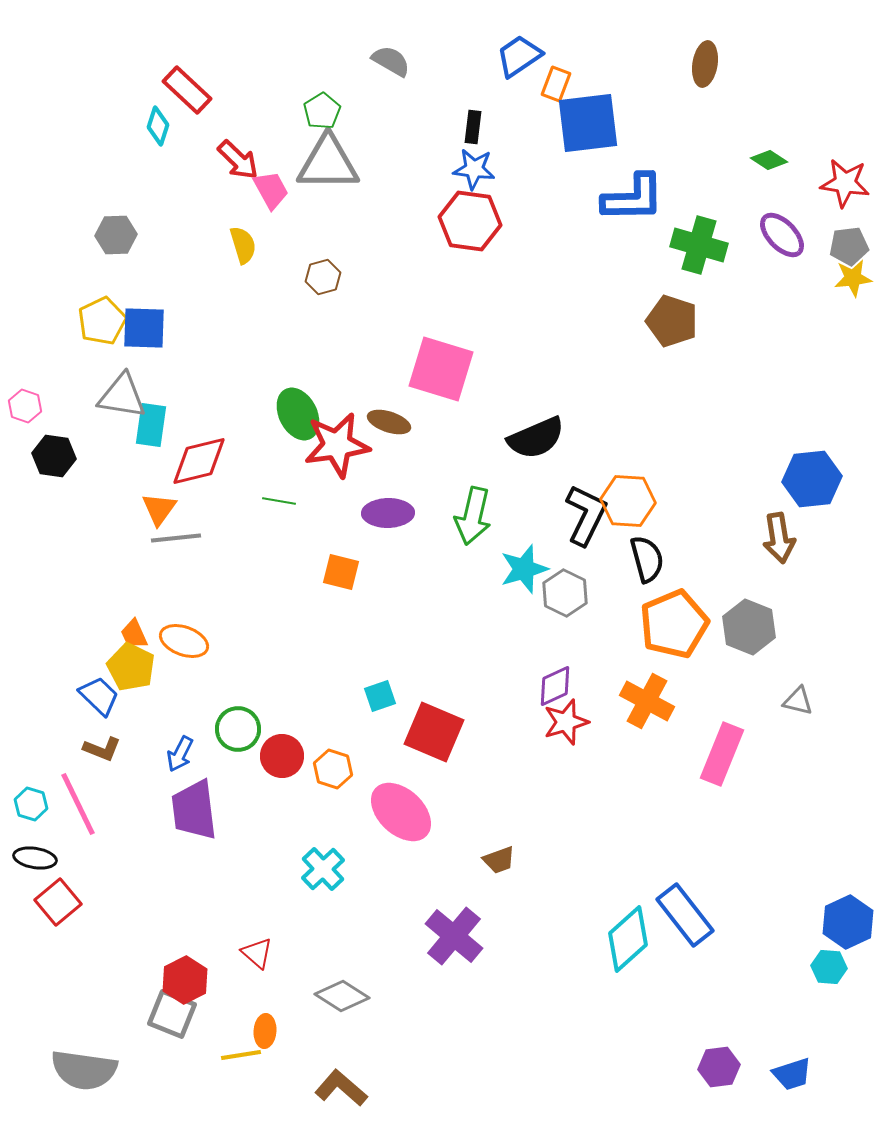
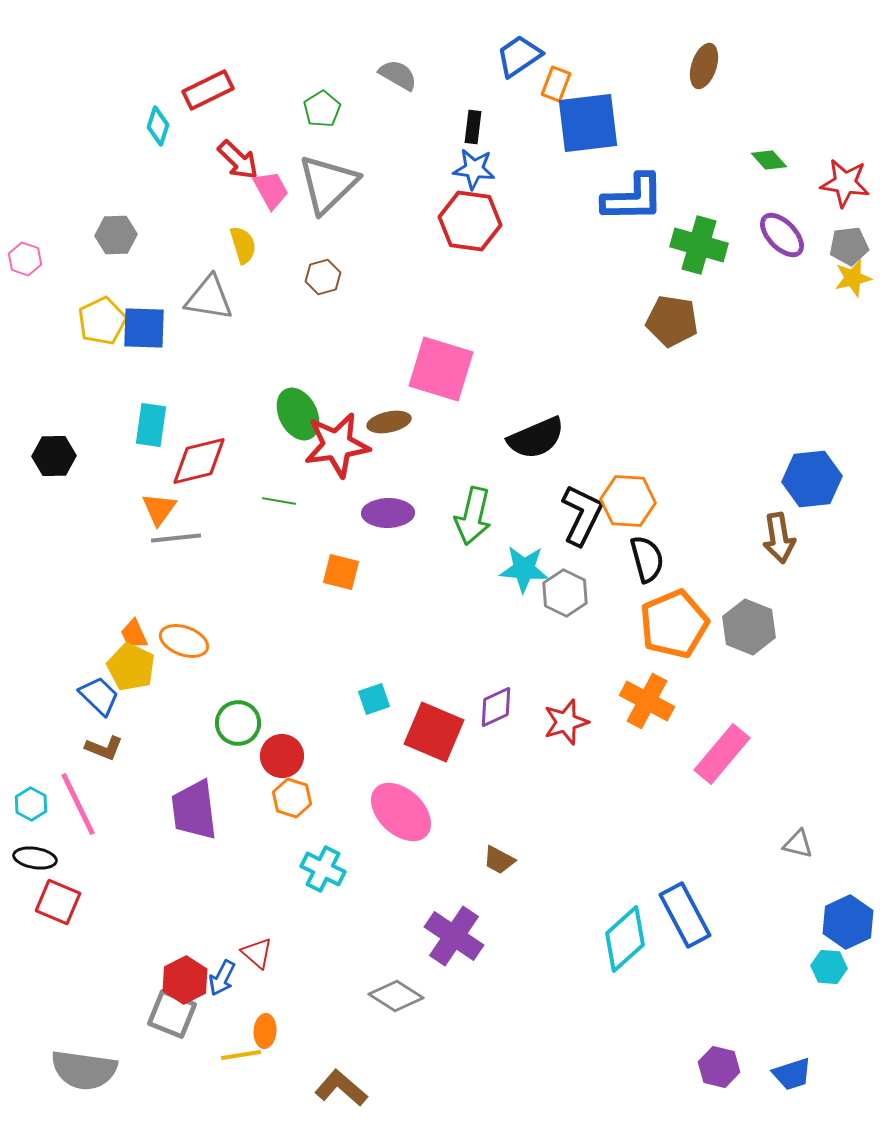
gray semicircle at (391, 61): moved 7 px right, 14 px down
brown ellipse at (705, 64): moved 1 px left, 2 px down; rotated 9 degrees clockwise
red rectangle at (187, 90): moved 21 px right; rotated 69 degrees counterclockwise
green pentagon at (322, 111): moved 2 px up
green diamond at (769, 160): rotated 15 degrees clockwise
gray triangle at (328, 163): moved 21 px down; rotated 44 degrees counterclockwise
yellow star at (853, 278): rotated 6 degrees counterclockwise
brown pentagon at (672, 321): rotated 9 degrees counterclockwise
gray triangle at (122, 396): moved 87 px right, 98 px up
pink hexagon at (25, 406): moved 147 px up
brown ellipse at (389, 422): rotated 30 degrees counterclockwise
black hexagon at (54, 456): rotated 9 degrees counterclockwise
black L-shape at (586, 515): moved 4 px left
cyan star at (524, 569): rotated 21 degrees clockwise
purple diamond at (555, 686): moved 59 px left, 21 px down
cyan square at (380, 696): moved 6 px left, 3 px down
gray triangle at (798, 701): moved 143 px down
green circle at (238, 729): moved 6 px up
brown L-shape at (102, 749): moved 2 px right, 1 px up
blue arrow at (180, 754): moved 42 px right, 224 px down
pink rectangle at (722, 754): rotated 18 degrees clockwise
orange hexagon at (333, 769): moved 41 px left, 29 px down
cyan hexagon at (31, 804): rotated 12 degrees clockwise
brown trapezoid at (499, 860): rotated 48 degrees clockwise
cyan cross at (323, 869): rotated 21 degrees counterclockwise
red square at (58, 902): rotated 27 degrees counterclockwise
blue rectangle at (685, 915): rotated 10 degrees clockwise
purple cross at (454, 936): rotated 6 degrees counterclockwise
cyan diamond at (628, 939): moved 3 px left
gray diamond at (342, 996): moved 54 px right
purple hexagon at (719, 1067): rotated 21 degrees clockwise
